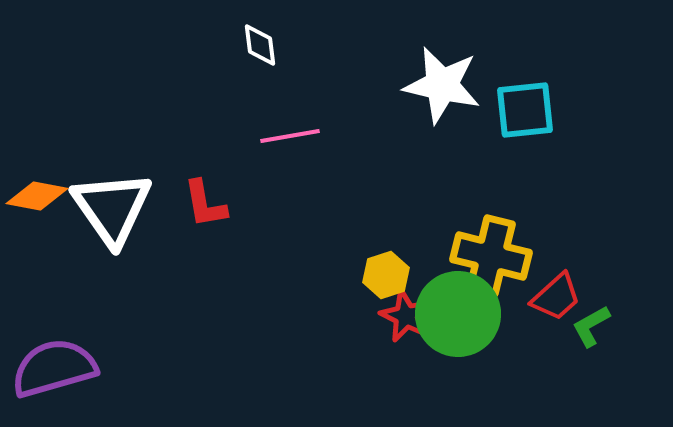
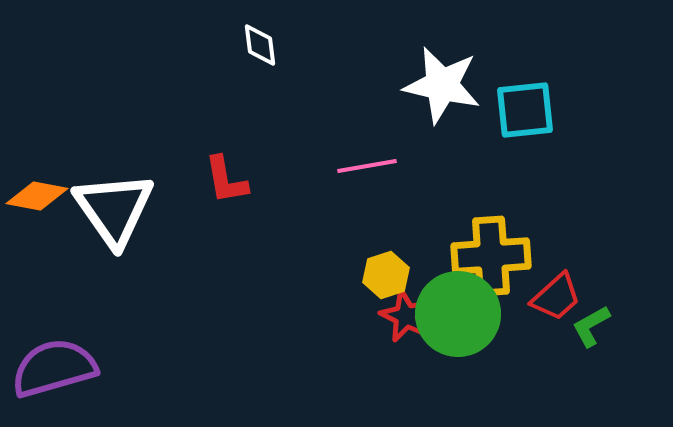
pink line: moved 77 px right, 30 px down
red L-shape: moved 21 px right, 24 px up
white triangle: moved 2 px right, 1 px down
yellow cross: rotated 18 degrees counterclockwise
